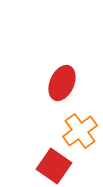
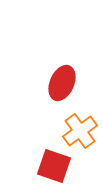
red square: rotated 16 degrees counterclockwise
